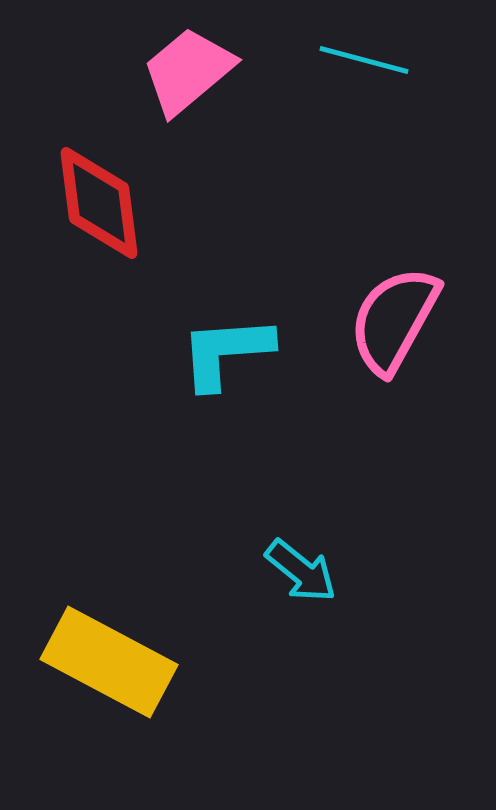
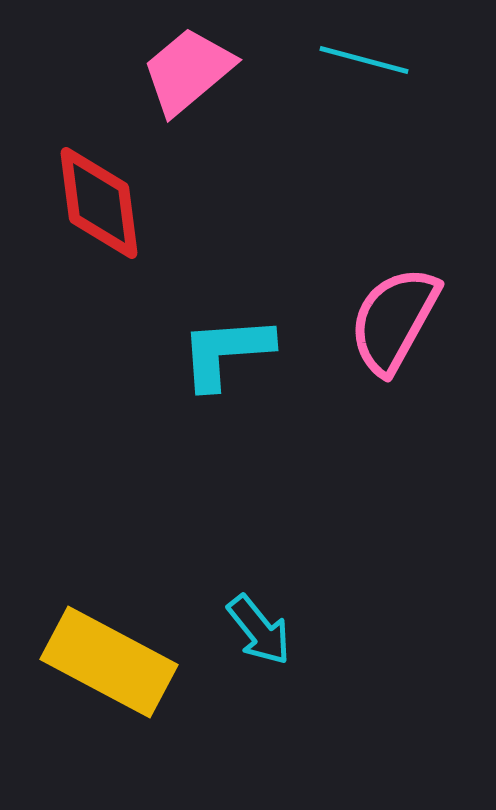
cyan arrow: moved 42 px left, 59 px down; rotated 12 degrees clockwise
